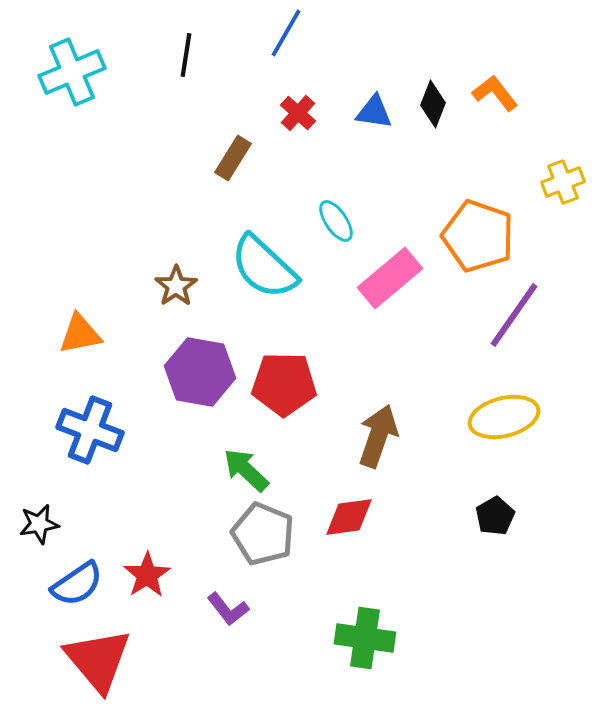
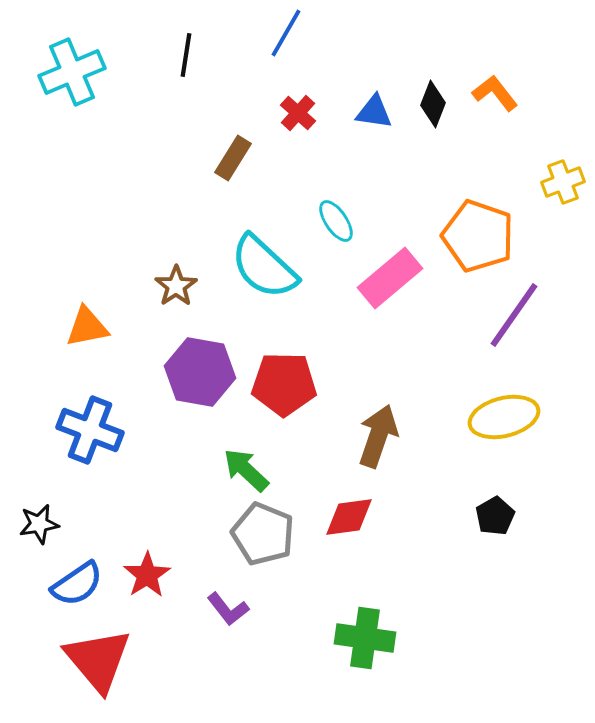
orange triangle: moved 7 px right, 7 px up
